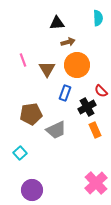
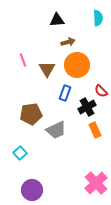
black triangle: moved 3 px up
